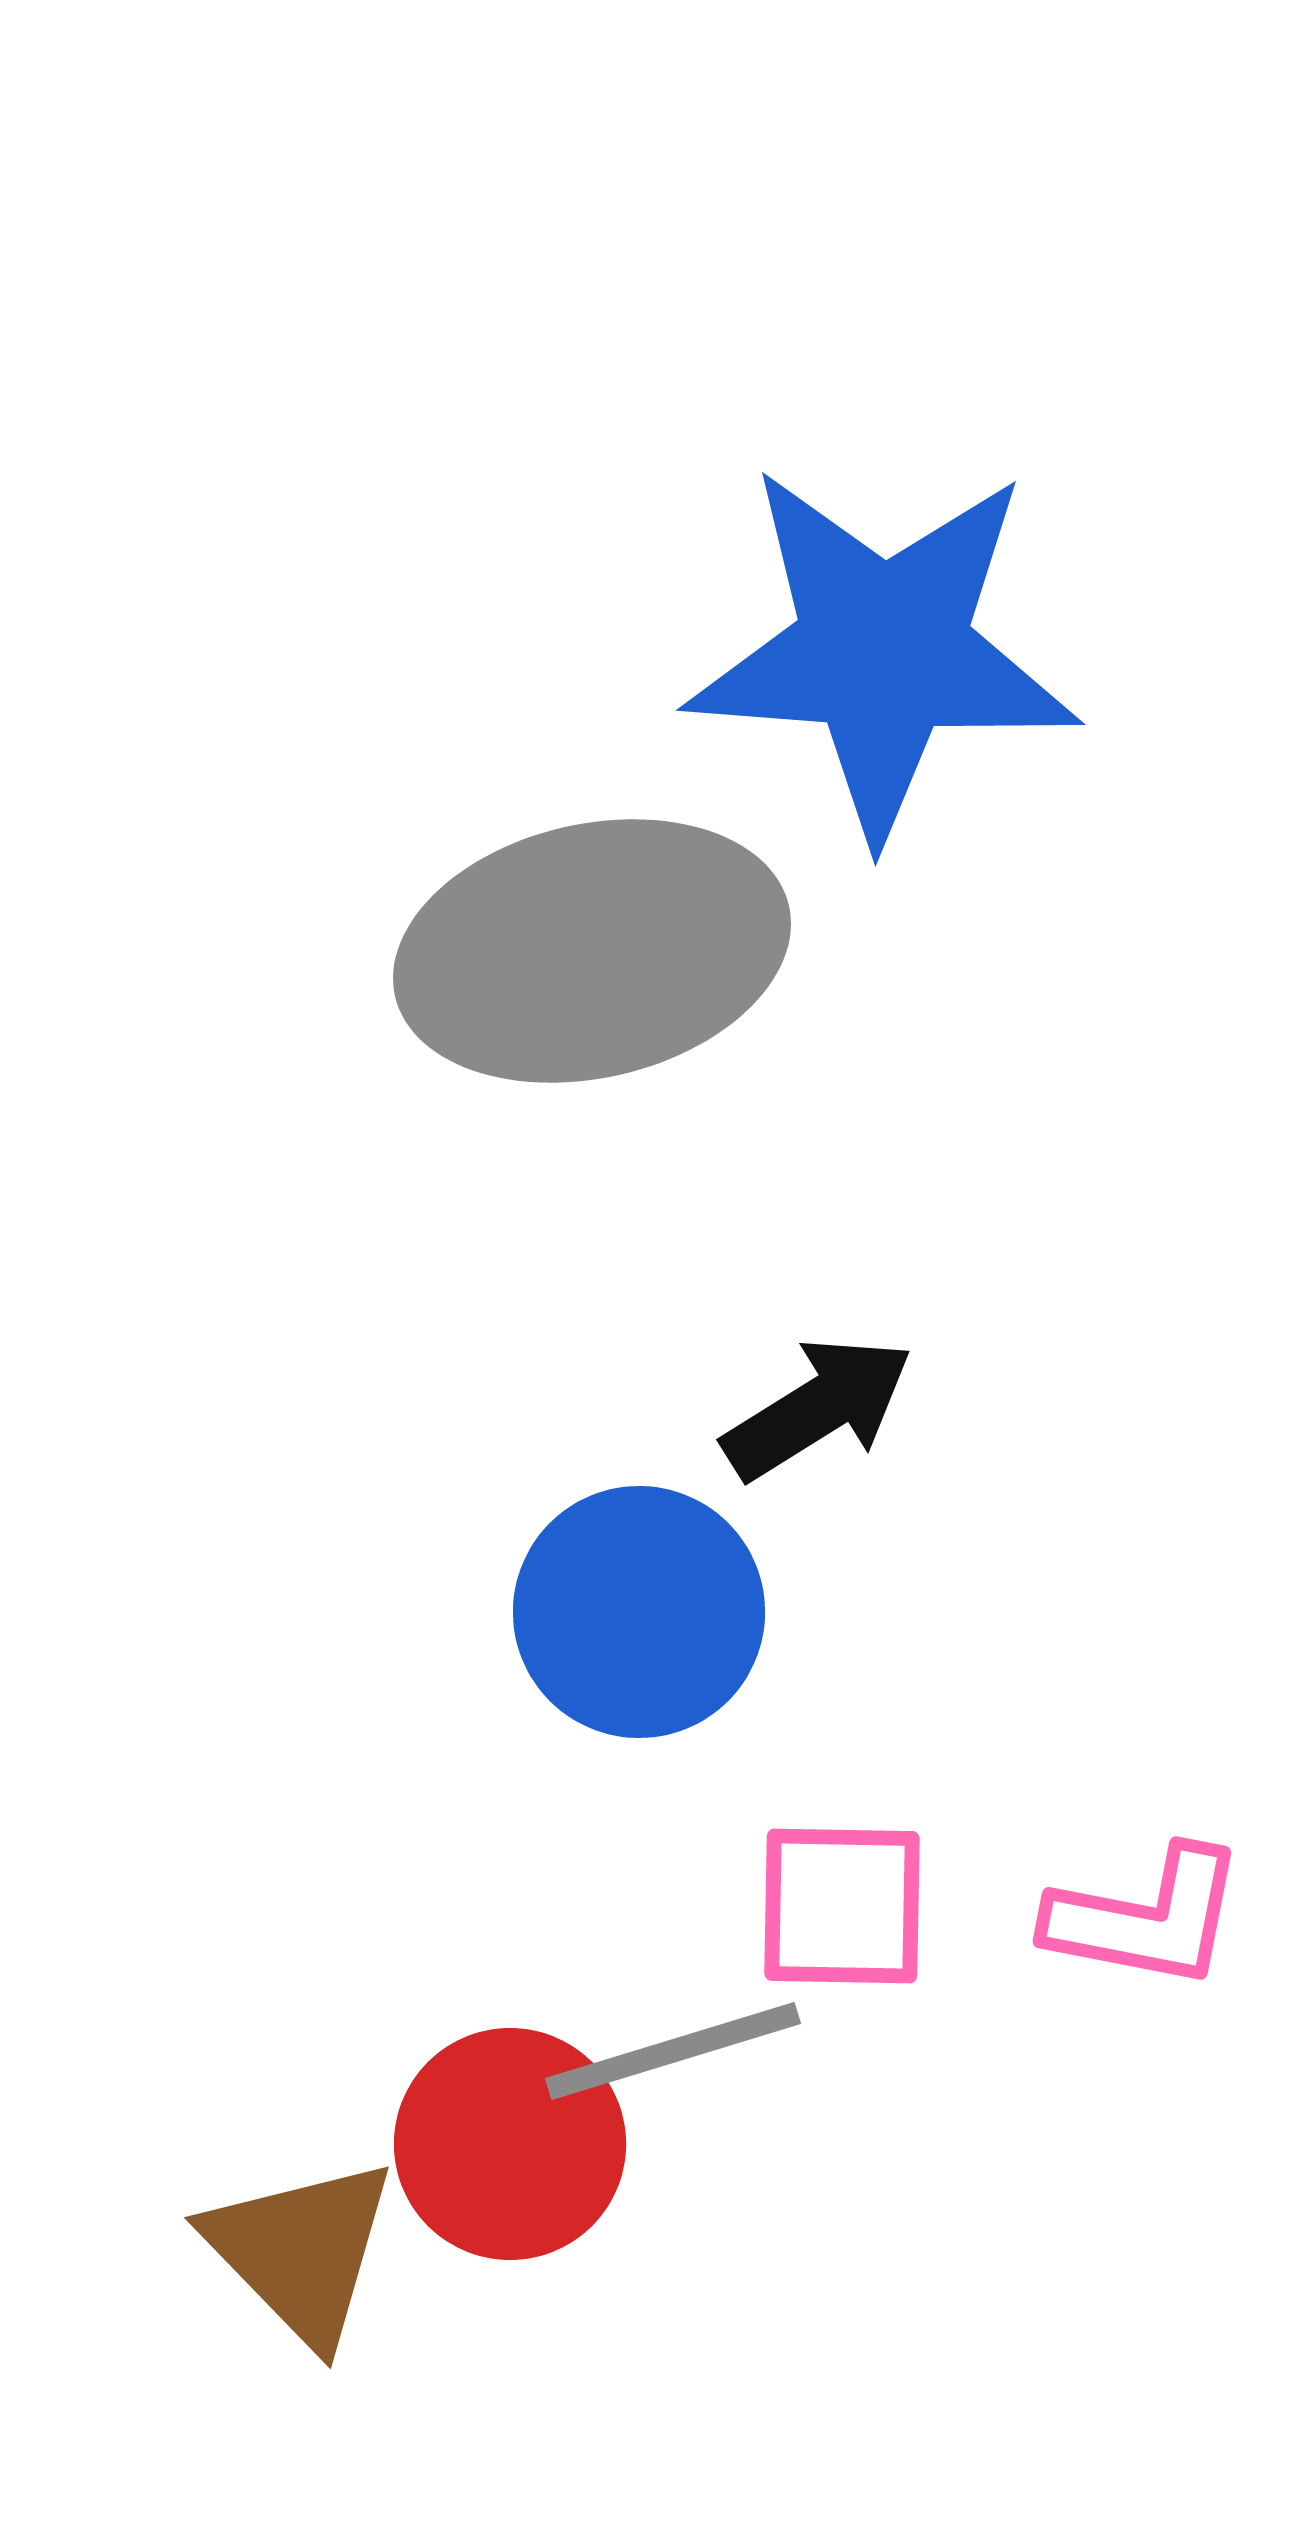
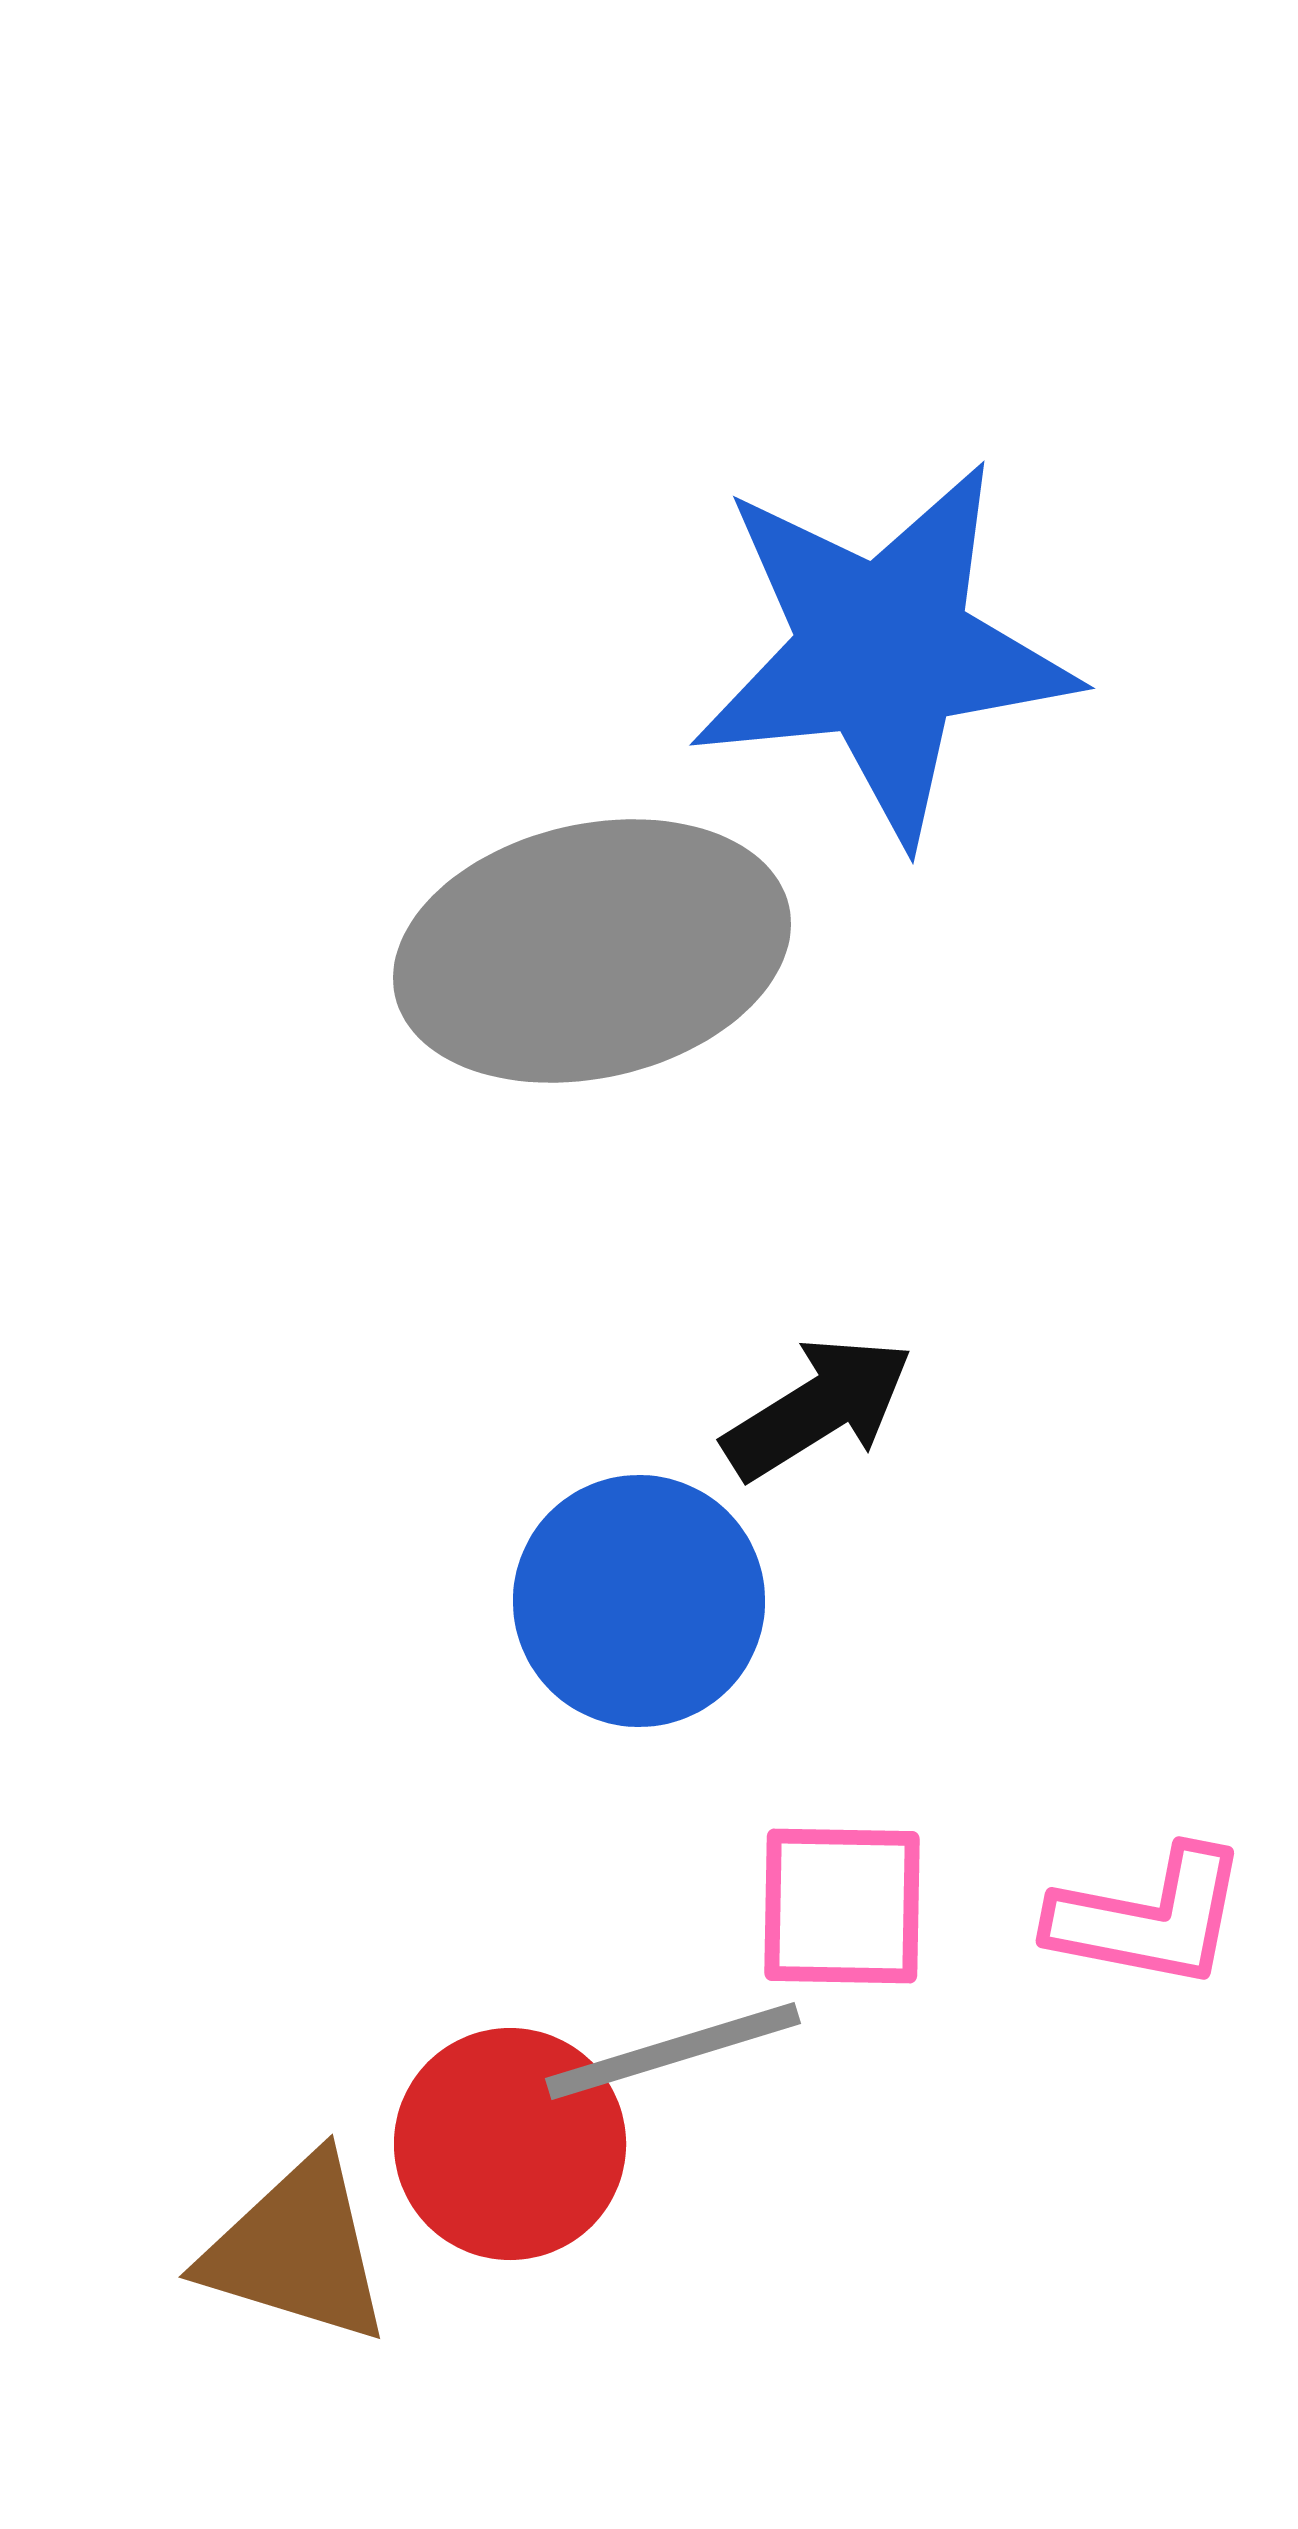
blue star: rotated 10 degrees counterclockwise
blue circle: moved 11 px up
pink L-shape: moved 3 px right
brown triangle: moved 4 px left, 1 px up; rotated 29 degrees counterclockwise
